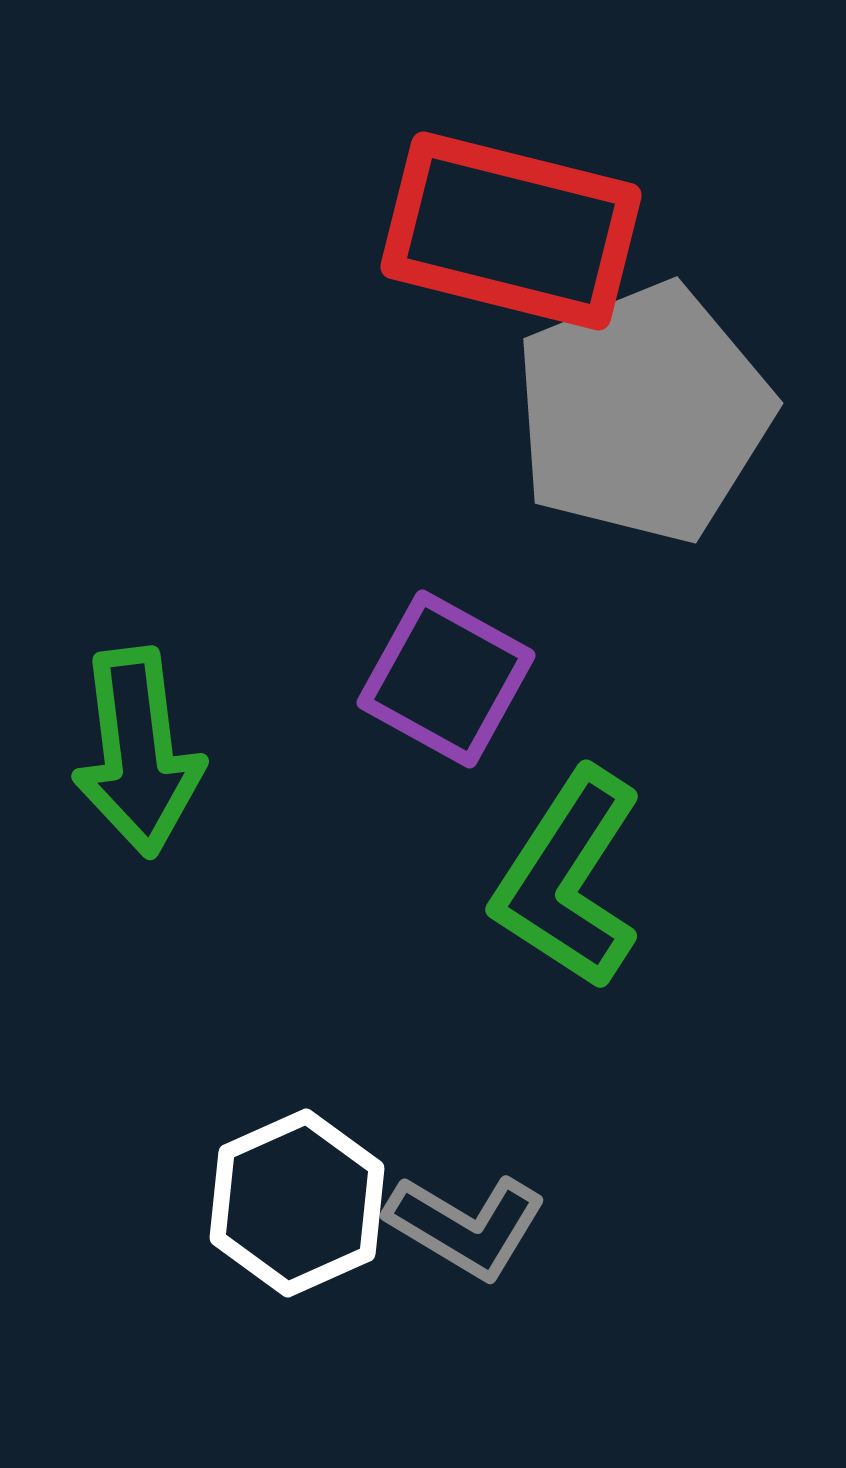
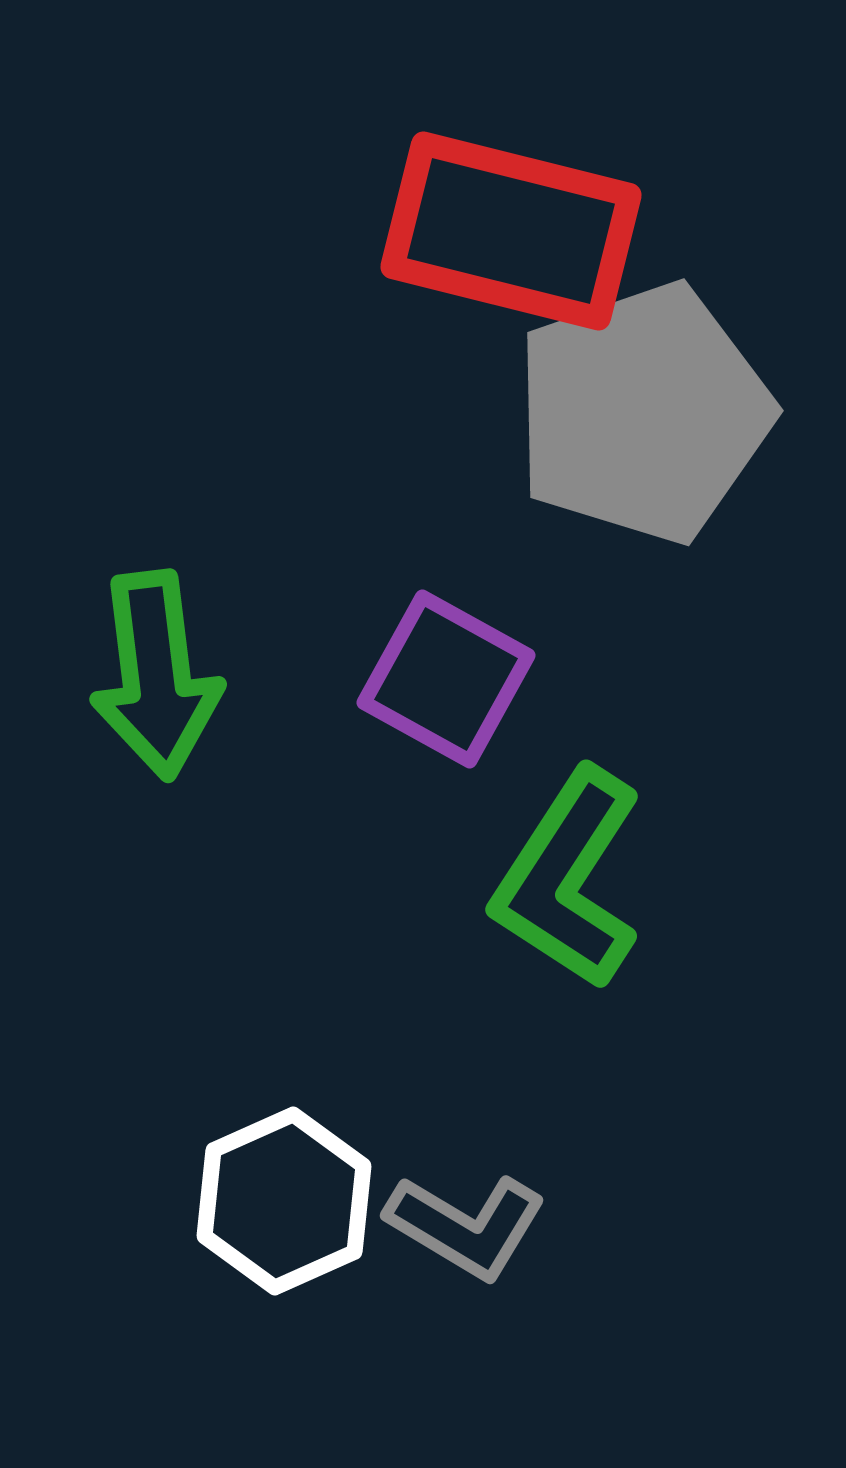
gray pentagon: rotated 3 degrees clockwise
green arrow: moved 18 px right, 77 px up
white hexagon: moved 13 px left, 2 px up
